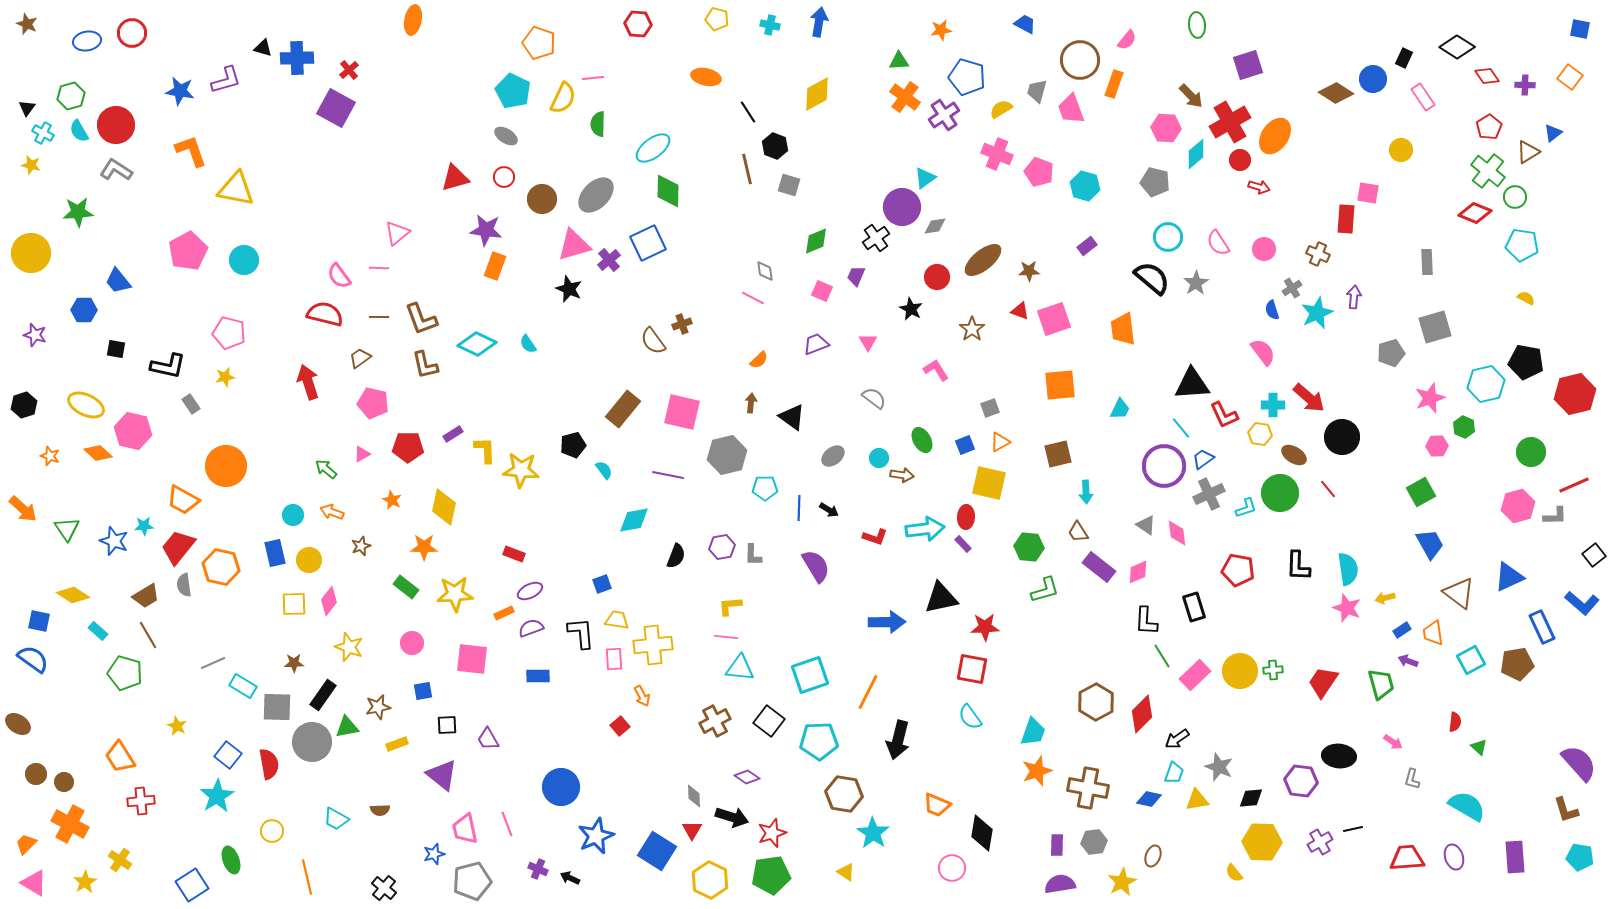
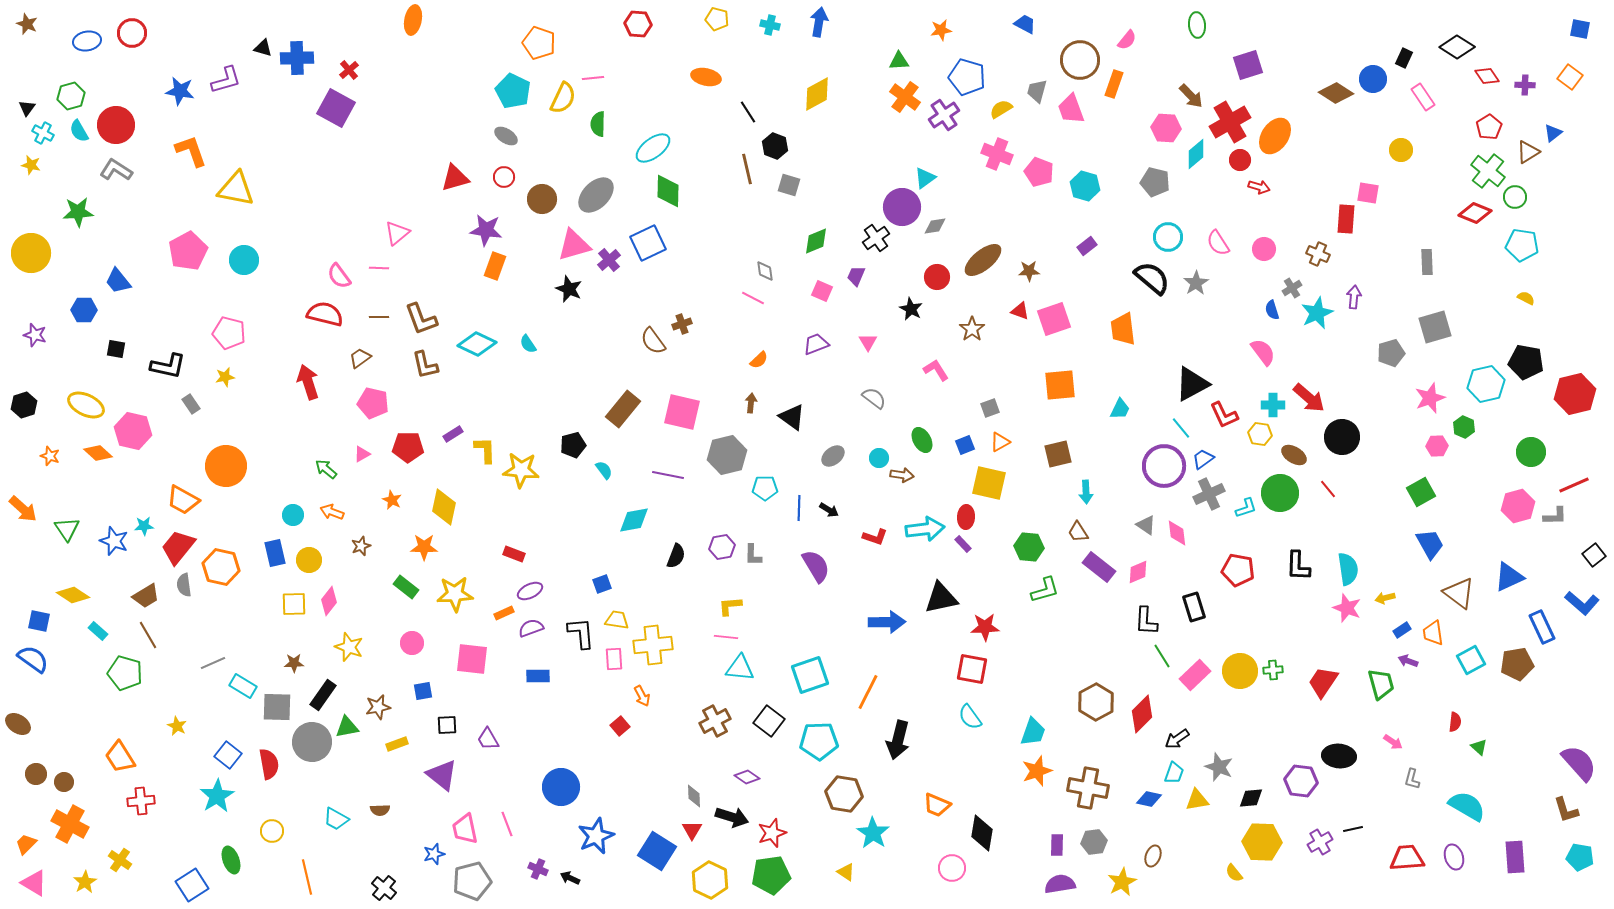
black triangle at (1192, 384): rotated 24 degrees counterclockwise
